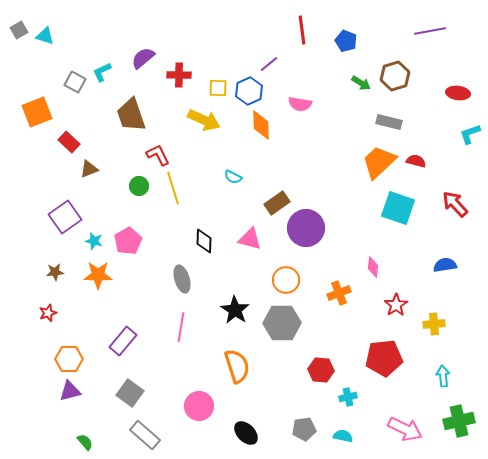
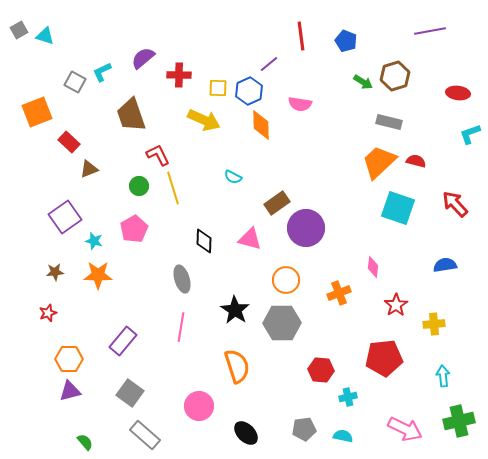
red line at (302, 30): moved 1 px left, 6 px down
green arrow at (361, 83): moved 2 px right, 1 px up
pink pentagon at (128, 241): moved 6 px right, 12 px up
